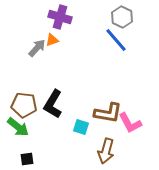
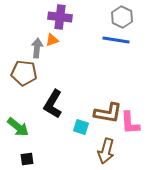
purple cross: rotated 10 degrees counterclockwise
blue line: rotated 40 degrees counterclockwise
gray arrow: rotated 36 degrees counterclockwise
brown pentagon: moved 32 px up
pink L-shape: rotated 25 degrees clockwise
